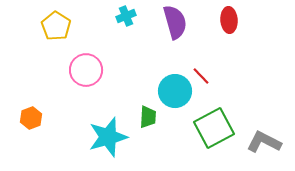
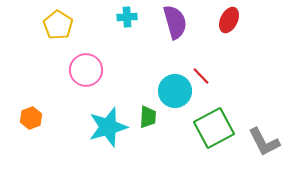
cyan cross: moved 1 px right, 1 px down; rotated 18 degrees clockwise
red ellipse: rotated 30 degrees clockwise
yellow pentagon: moved 2 px right, 1 px up
cyan star: moved 10 px up
gray L-shape: rotated 144 degrees counterclockwise
